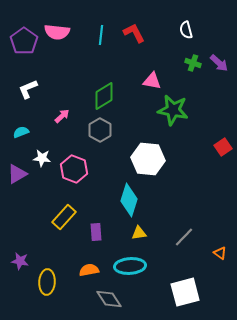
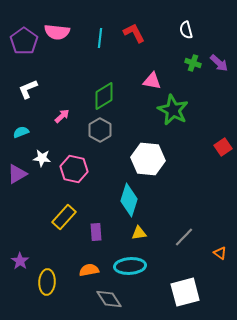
cyan line: moved 1 px left, 3 px down
green star: rotated 16 degrees clockwise
pink hexagon: rotated 8 degrees counterclockwise
purple star: rotated 24 degrees clockwise
